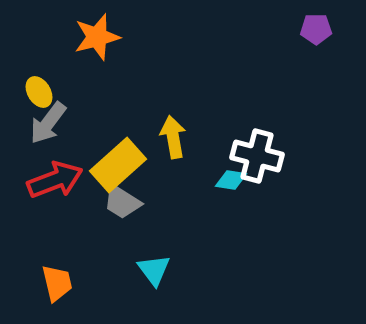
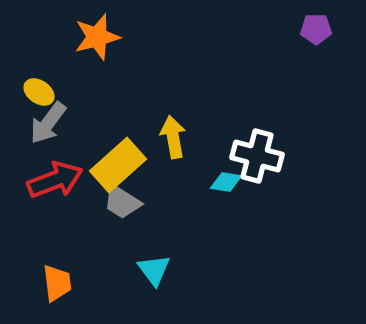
yellow ellipse: rotated 24 degrees counterclockwise
cyan diamond: moved 5 px left, 2 px down
orange trapezoid: rotated 6 degrees clockwise
